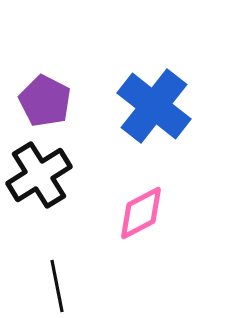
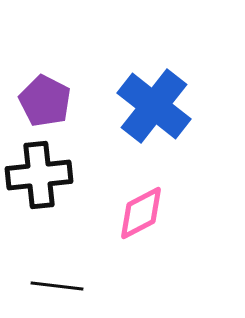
black cross: rotated 26 degrees clockwise
black line: rotated 72 degrees counterclockwise
